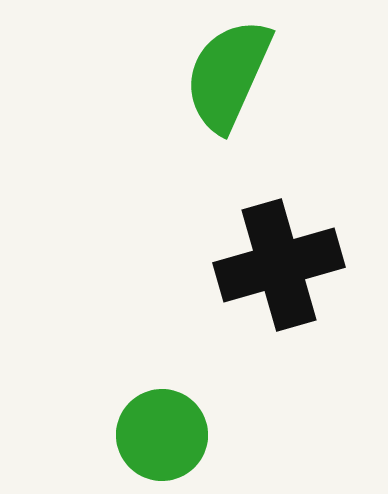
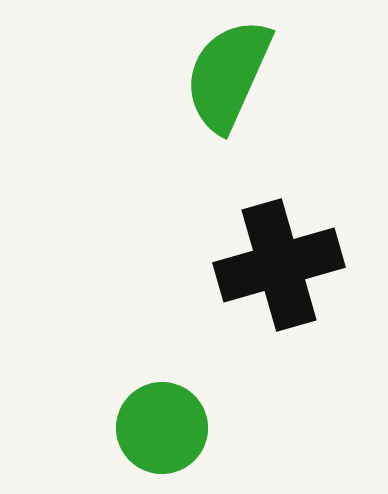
green circle: moved 7 px up
